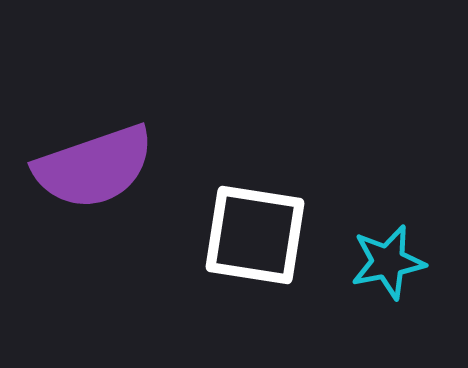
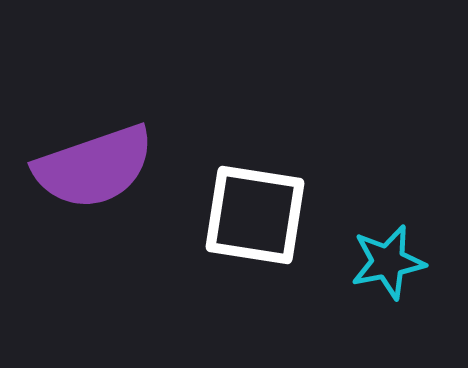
white square: moved 20 px up
